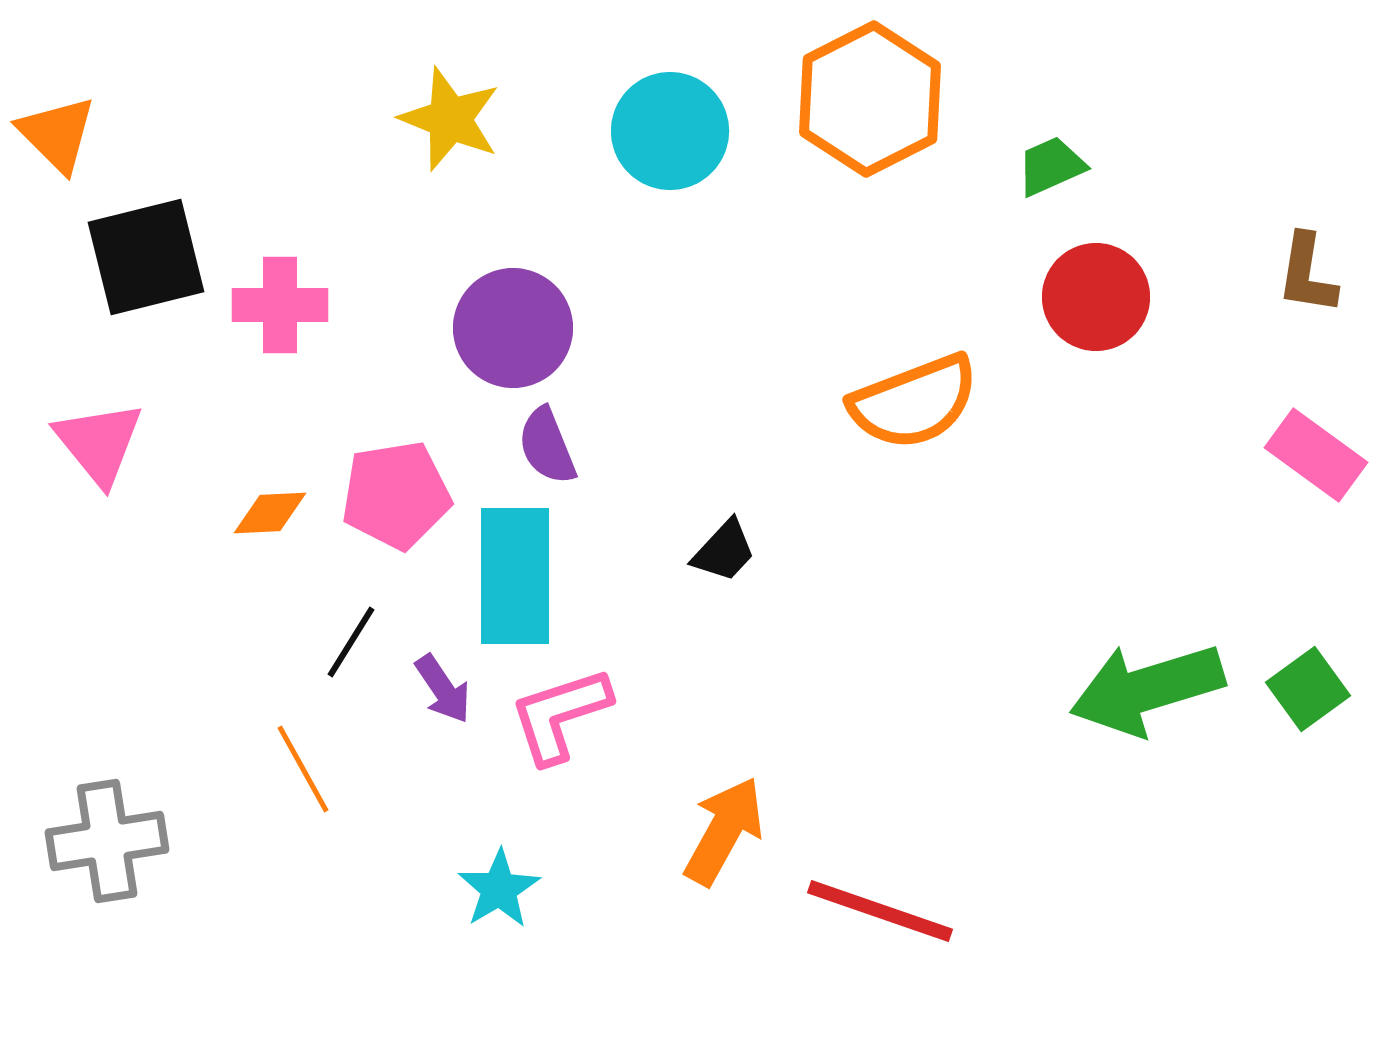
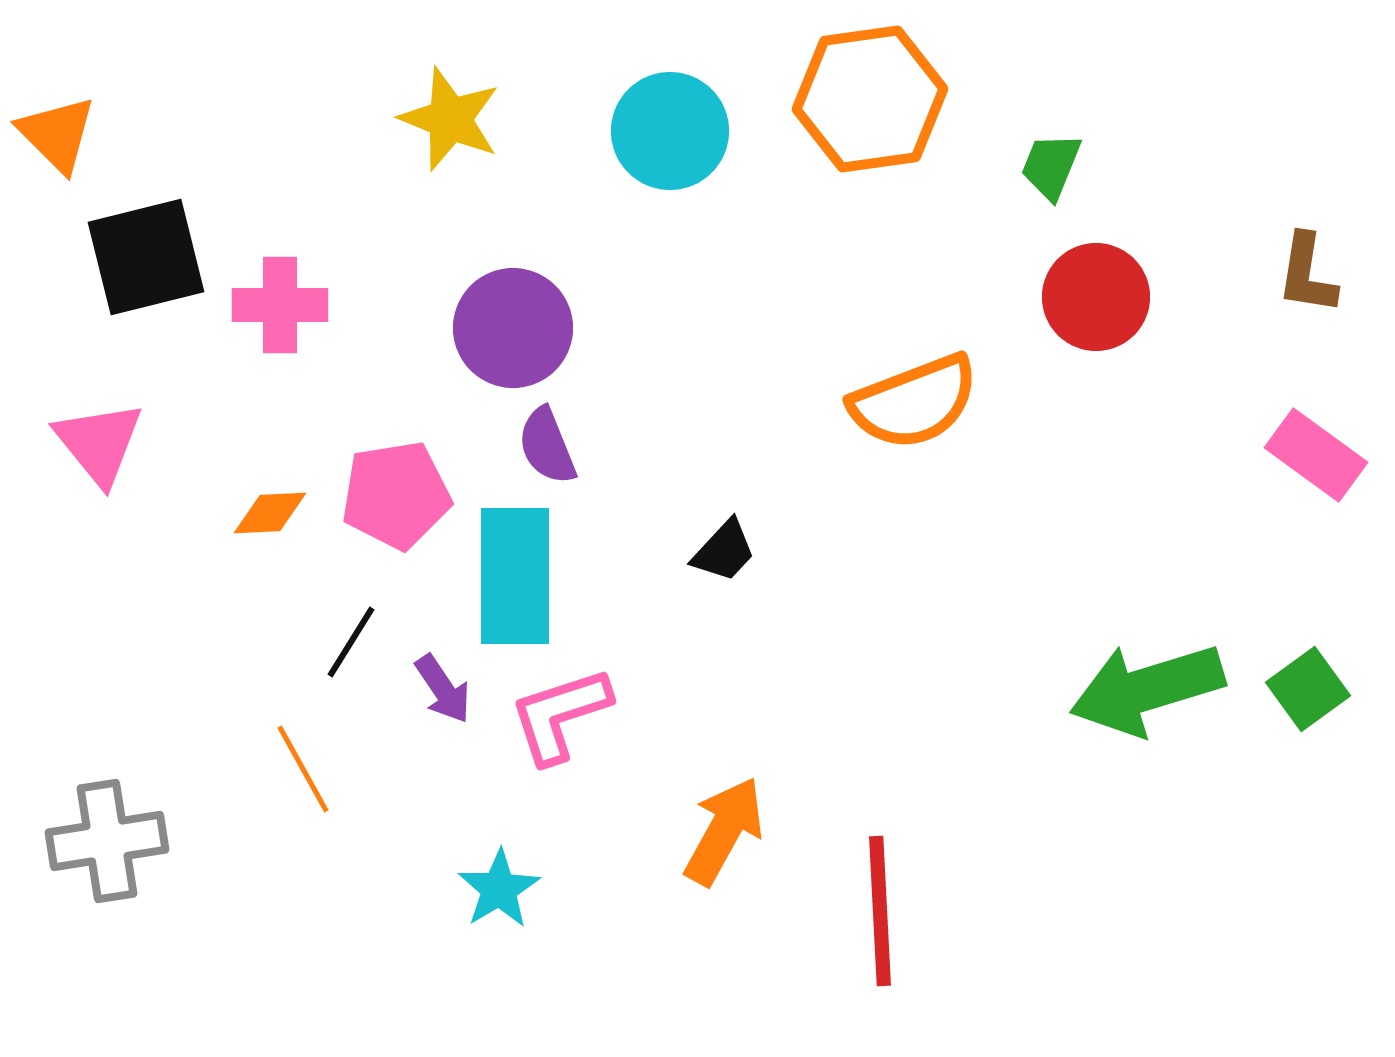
orange hexagon: rotated 19 degrees clockwise
green trapezoid: rotated 44 degrees counterclockwise
red line: rotated 68 degrees clockwise
